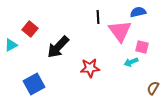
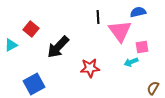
red square: moved 1 px right
pink square: rotated 24 degrees counterclockwise
